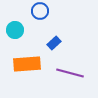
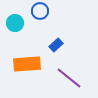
cyan circle: moved 7 px up
blue rectangle: moved 2 px right, 2 px down
purple line: moved 1 px left, 5 px down; rotated 24 degrees clockwise
